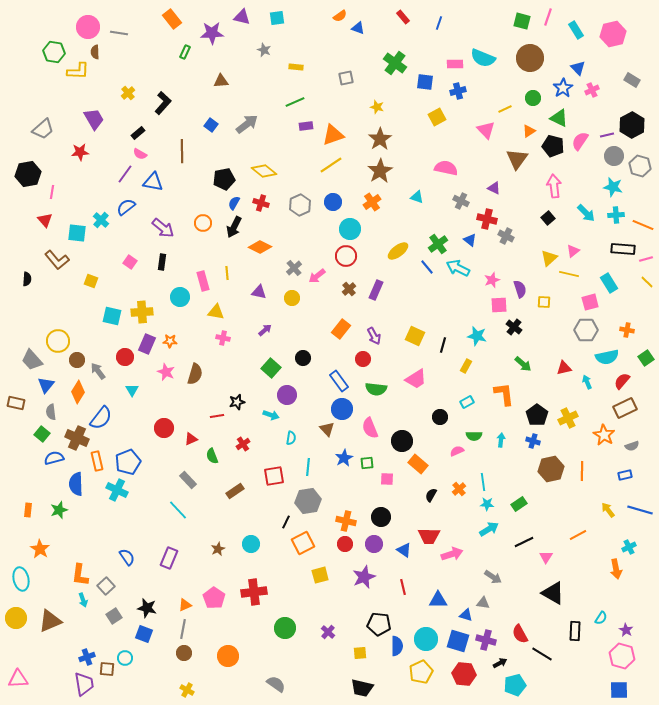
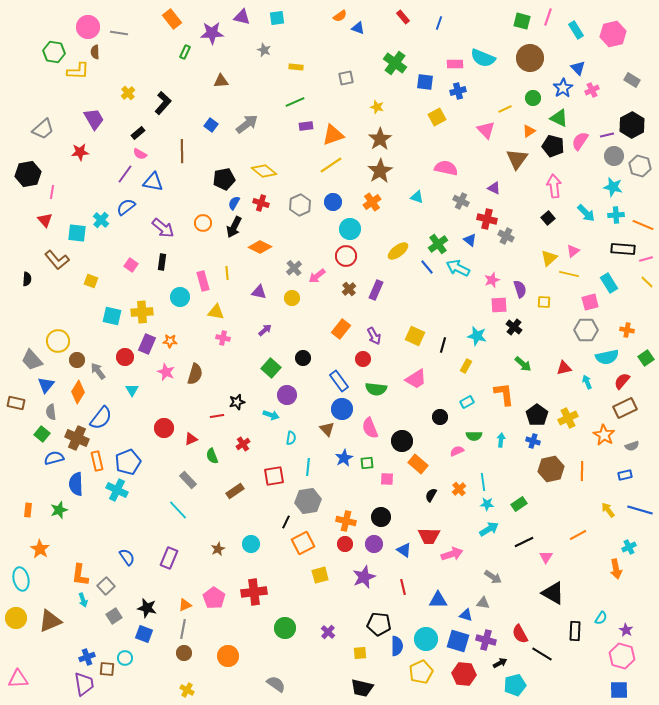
pink square at (130, 262): moved 1 px right, 3 px down
